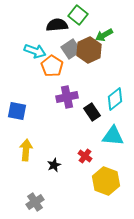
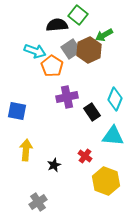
cyan diamond: rotated 30 degrees counterclockwise
gray cross: moved 3 px right
